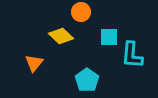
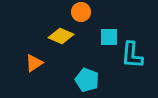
yellow diamond: rotated 20 degrees counterclockwise
orange triangle: rotated 18 degrees clockwise
cyan pentagon: rotated 15 degrees counterclockwise
